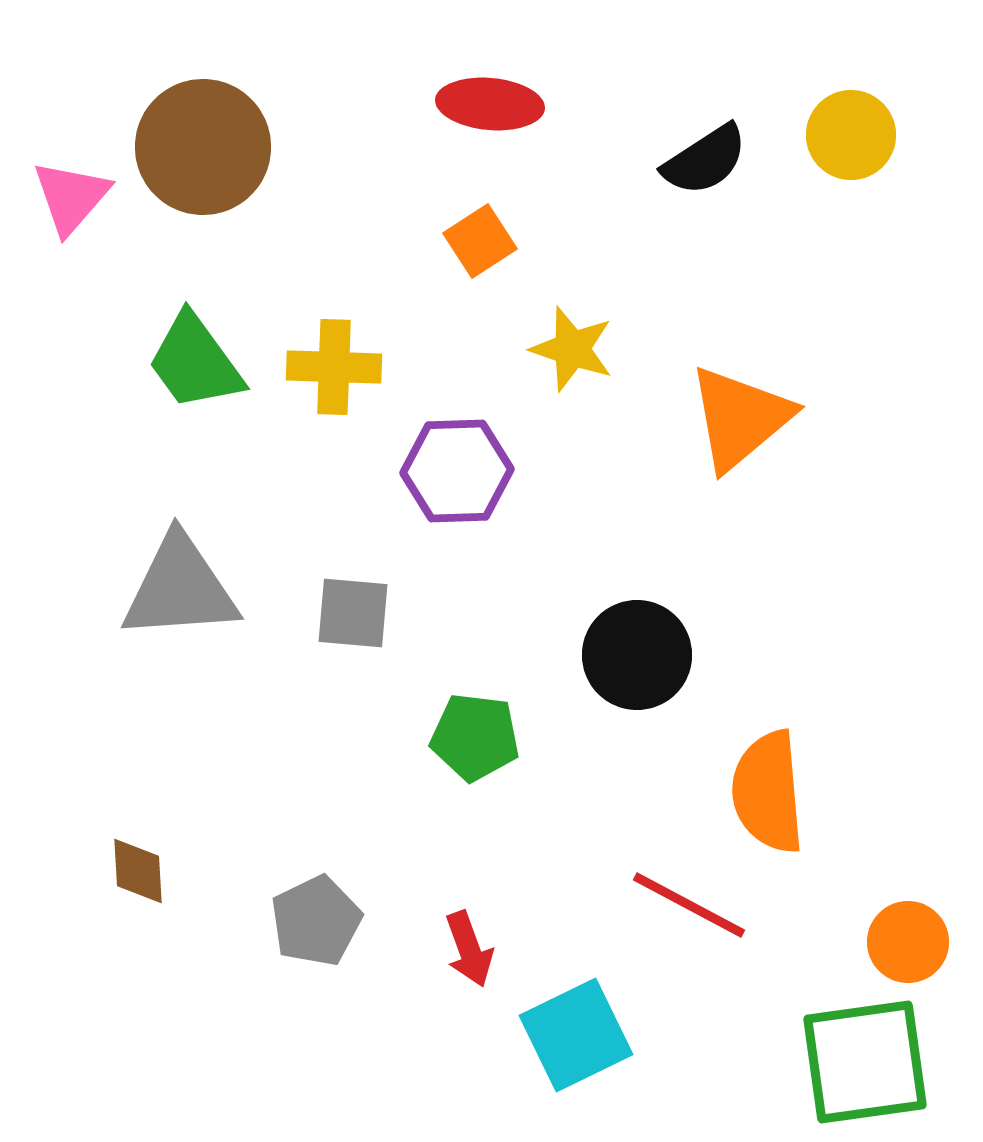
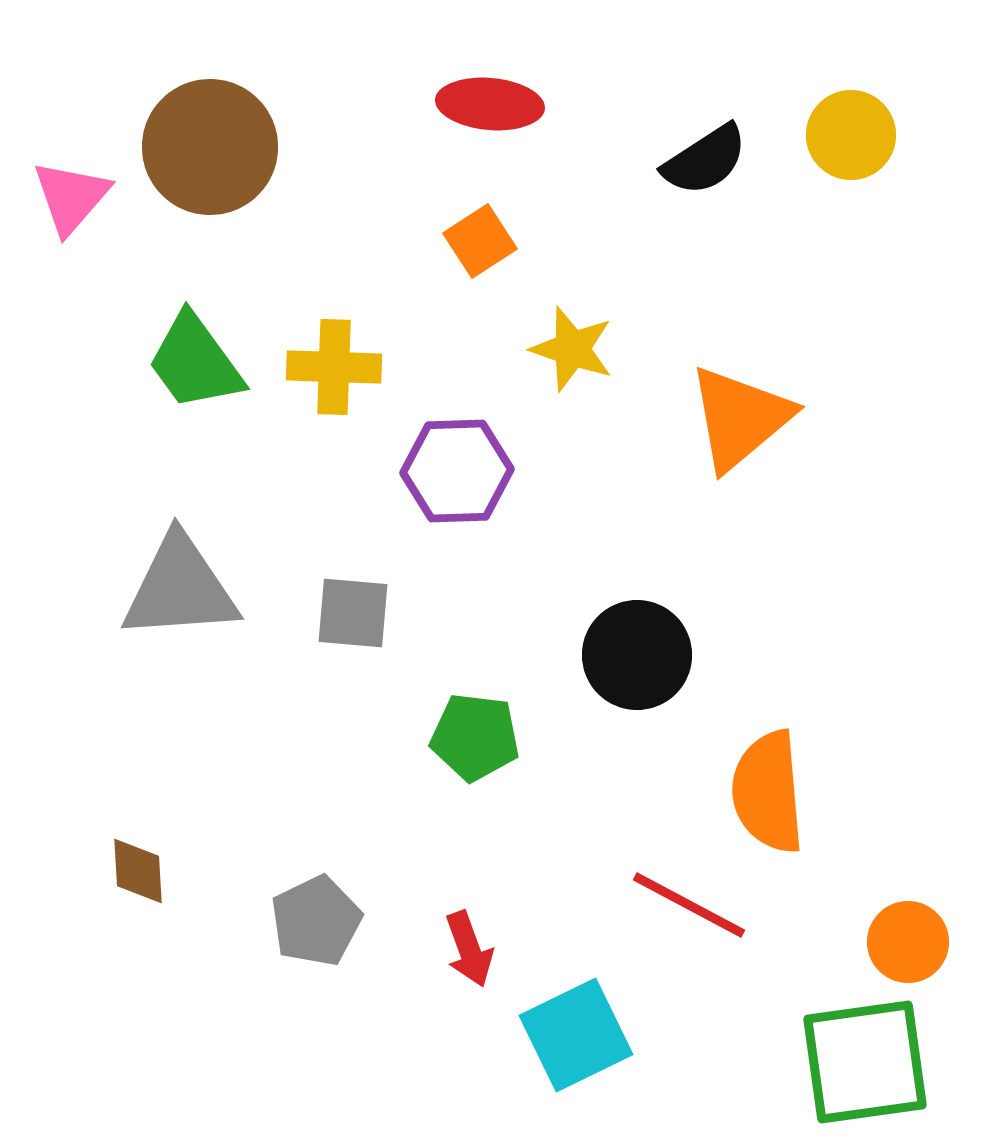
brown circle: moved 7 px right
